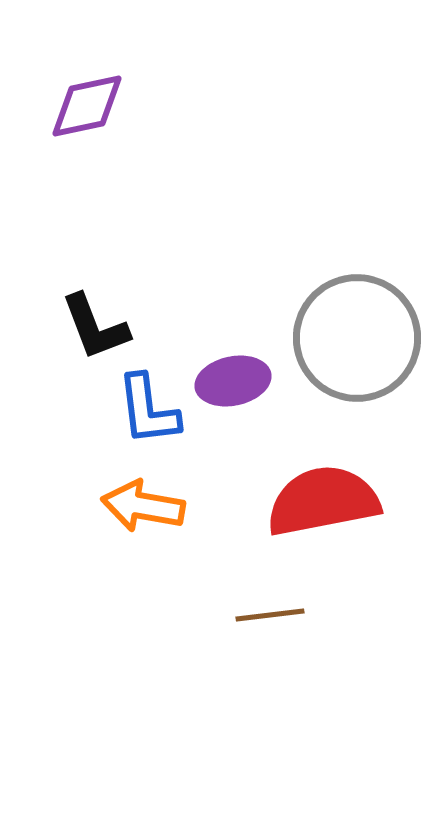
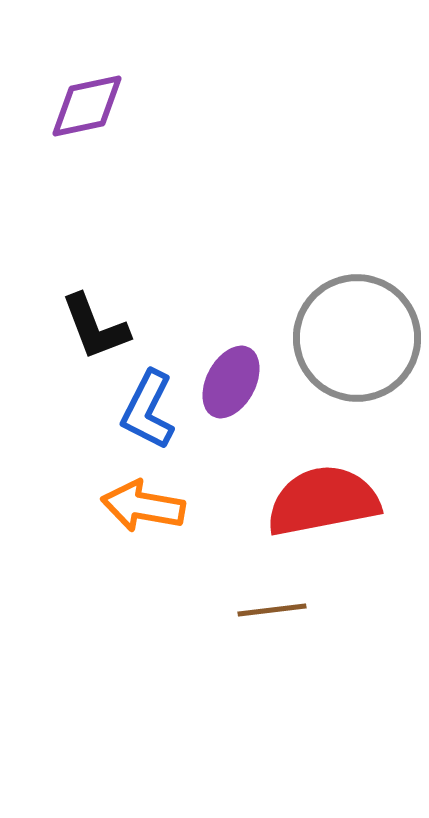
purple ellipse: moved 2 px left, 1 px down; rotated 50 degrees counterclockwise
blue L-shape: rotated 34 degrees clockwise
brown line: moved 2 px right, 5 px up
